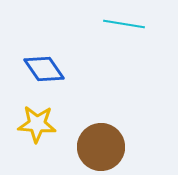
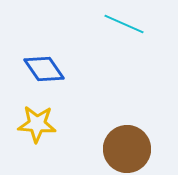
cyan line: rotated 15 degrees clockwise
brown circle: moved 26 px right, 2 px down
